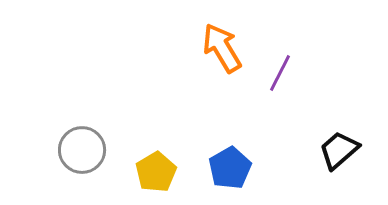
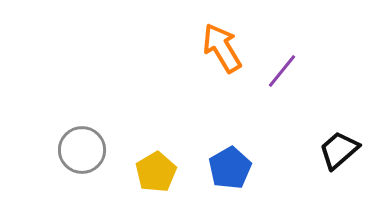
purple line: moved 2 px right, 2 px up; rotated 12 degrees clockwise
